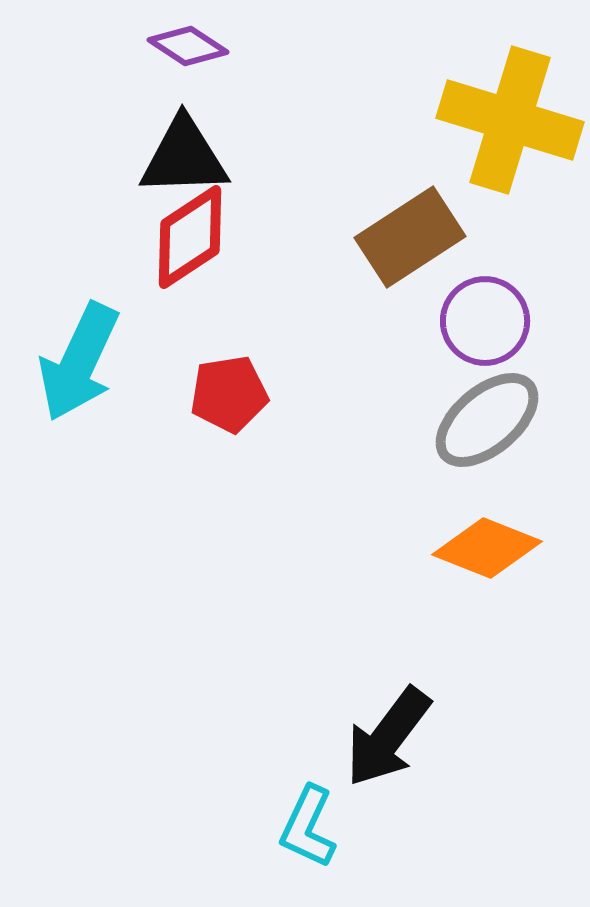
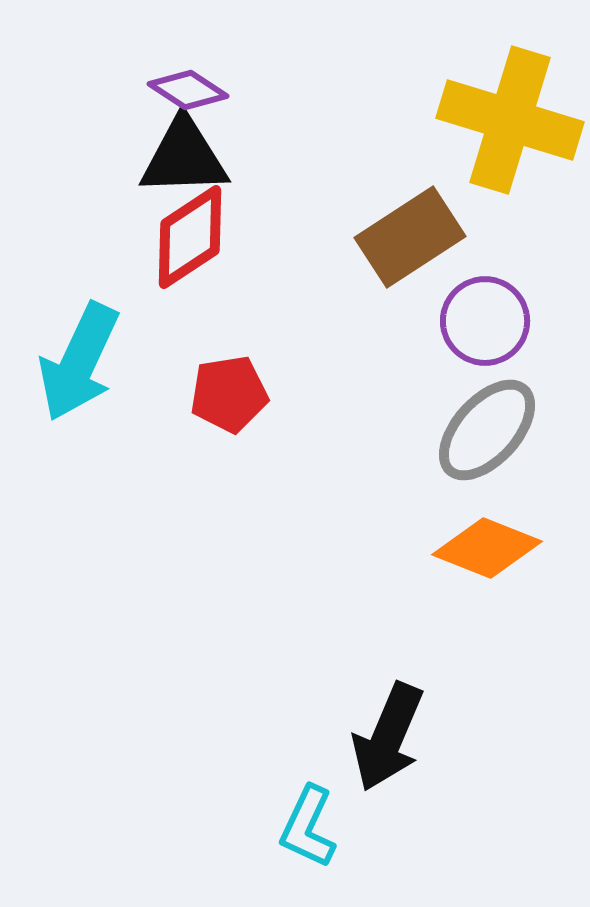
purple diamond: moved 44 px down
gray ellipse: moved 10 px down; rotated 8 degrees counterclockwise
black arrow: rotated 14 degrees counterclockwise
